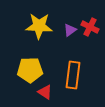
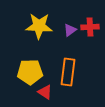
red cross: rotated 30 degrees counterclockwise
yellow pentagon: moved 2 px down
orange rectangle: moved 5 px left, 3 px up
